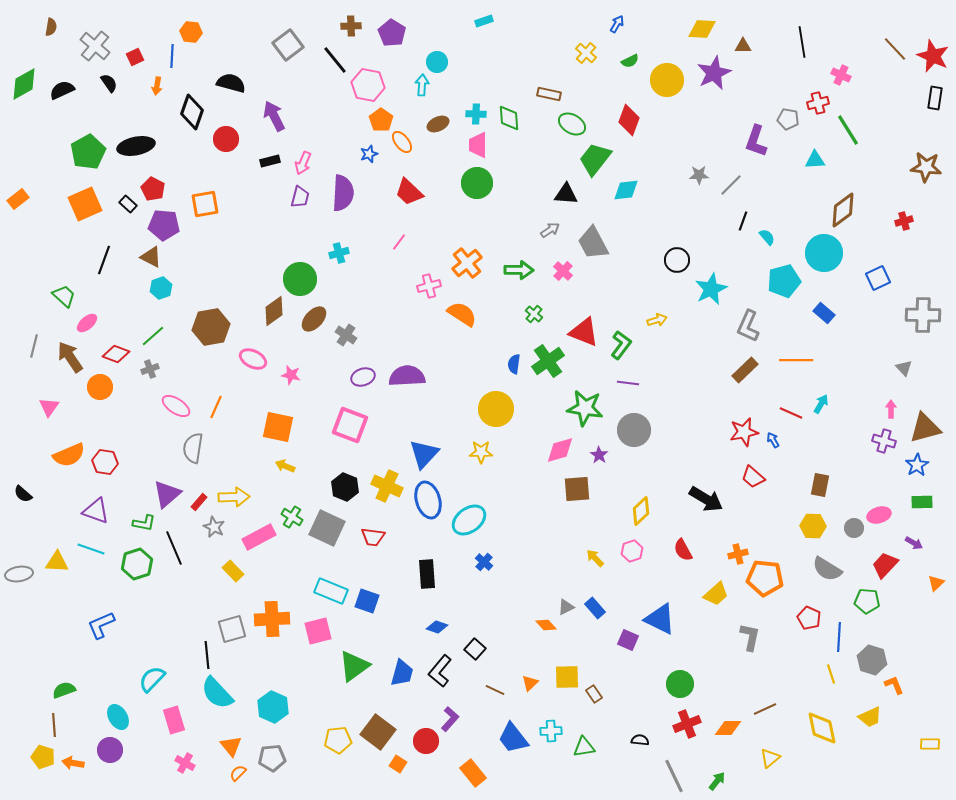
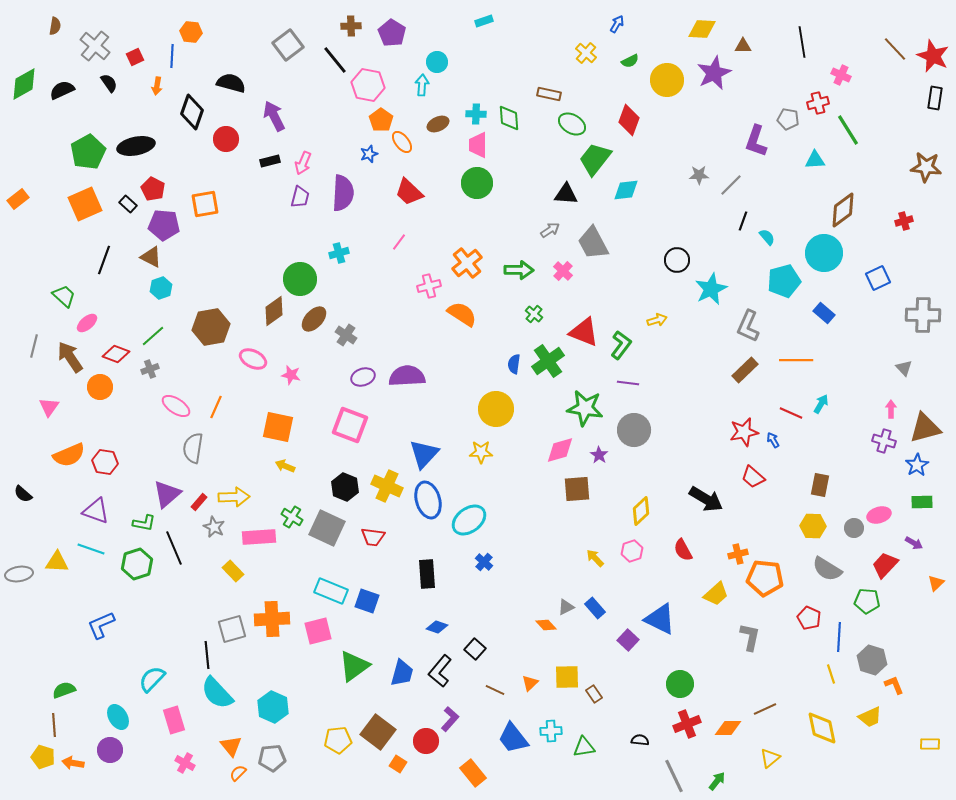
brown semicircle at (51, 27): moved 4 px right, 1 px up
pink rectangle at (259, 537): rotated 24 degrees clockwise
purple square at (628, 640): rotated 20 degrees clockwise
